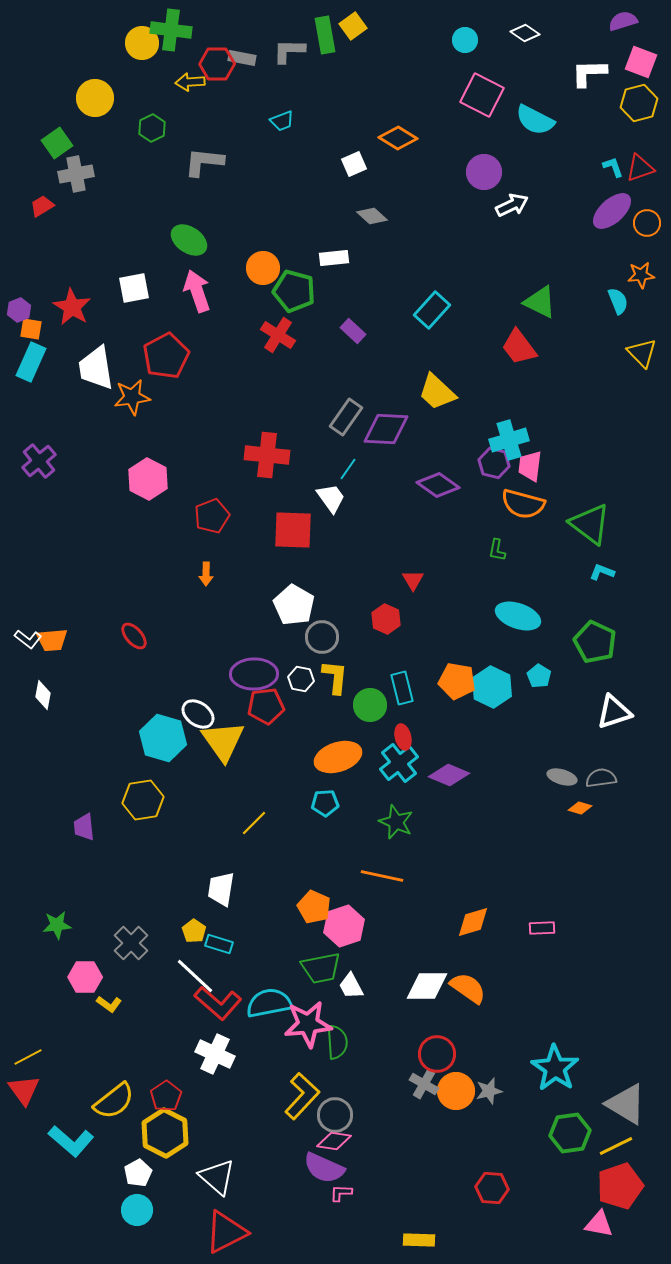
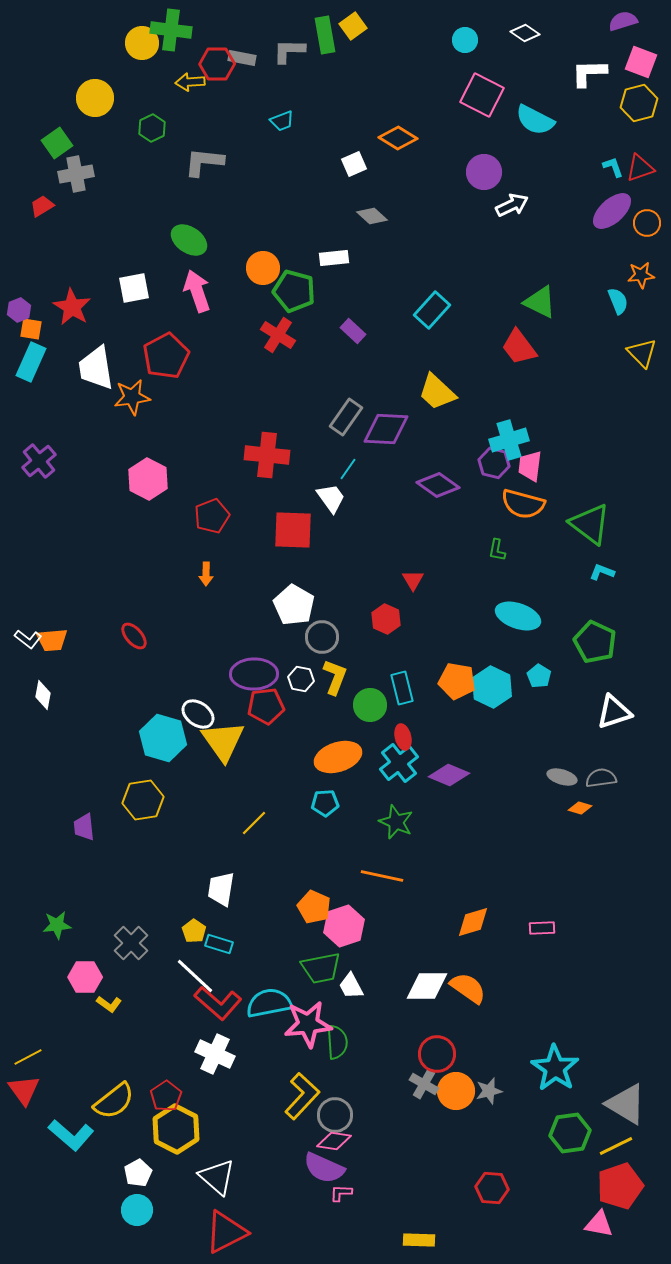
yellow L-shape at (335, 677): rotated 15 degrees clockwise
yellow hexagon at (165, 1133): moved 11 px right, 4 px up
cyan L-shape at (71, 1141): moved 6 px up
